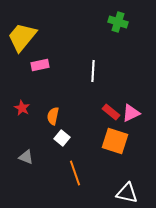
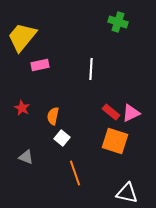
white line: moved 2 px left, 2 px up
